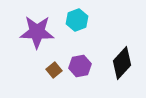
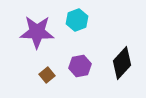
brown square: moved 7 px left, 5 px down
